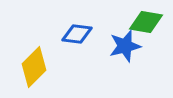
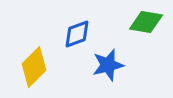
blue diamond: rotated 28 degrees counterclockwise
blue star: moved 17 px left, 19 px down
